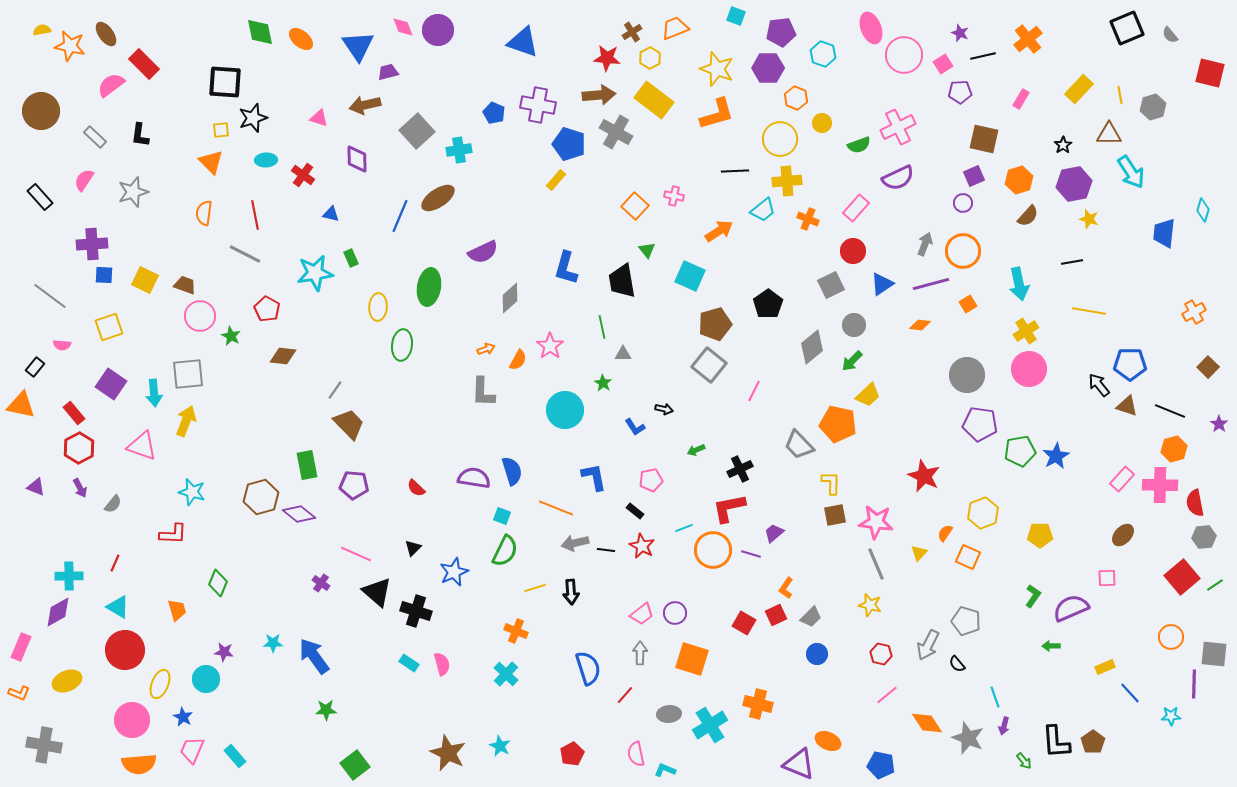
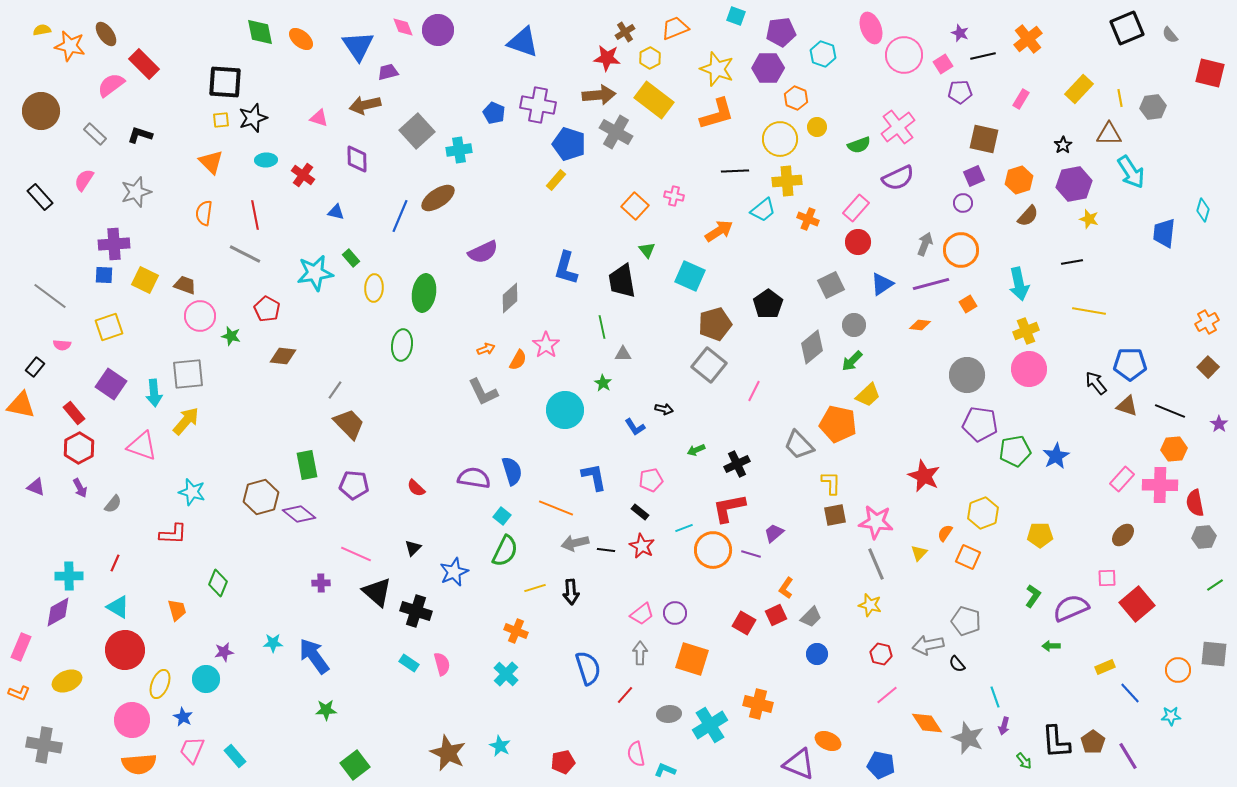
brown cross at (632, 32): moved 7 px left
yellow line at (1120, 95): moved 3 px down
gray hexagon at (1153, 107): rotated 10 degrees clockwise
yellow circle at (822, 123): moved 5 px left, 4 px down
pink cross at (898, 127): rotated 12 degrees counterclockwise
yellow square at (221, 130): moved 10 px up
black L-shape at (140, 135): rotated 100 degrees clockwise
gray rectangle at (95, 137): moved 3 px up
gray star at (133, 192): moved 3 px right
blue triangle at (331, 214): moved 5 px right, 2 px up
purple cross at (92, 244): moved 22 px right
red circle at (853, 251): moved 5 px right, 9 px up
orange circle at (963, 251): moved 2 px left, 1 px up
green rectangle at (351, 258): rotated 18 degrees counterclockwise
green ellipse at (429, 287): moved 5 px left, 6 px down
yellow ellipse at (378, 307): moved 4 px left, 19 px up
orange cross at (1194, 312): moved 13 px right, 10 px down
yellow cross at (1026, 331): rotated 10 degrees clockwise
green star at (231, 336): rotated 12 degrees counterclockwise
pink star at (550, 346): moved 4 px left, 1 px up
black arrow at (1099, 385): moved 3 px left, 2 px up
gray L-shape at (483, 392): rotated 28 degrees counterclockwise
yellow arrow at (186, 421): rotated 20 degrees clockwise
orange hexagon at (1174, 449): rotated 10 degrees clockwise
green pentagon at (1020, 451): moved 5 px left
black cross at (740, 469): moved 3 px left, 5 px up
black rectangle at (635, 511): moved 5 px right, 1 px down
cyan square at (502, 516): rotated 18 degrees clockwise
red square at (1182, 577): moved 45 px left, 27 px down
purple cross at (321, 583): rotated 36 degrees counterclockwise
orange circle at (1171, 637): moved 7 px right, 33 px down
gray arrow at (928, 645): rotated 52 degrees clockwise
purple star at (224, 652): rotated 18 degrees counterclockwise
purple line at (1194, 684): moved 66 px left, 72 px down; rotated 32 degrees counterclockwise
red pentagon at (572, 754): moved 9 px left, 8 px down; rotated 15 degrees clockwise
